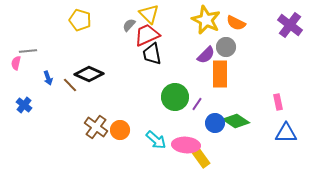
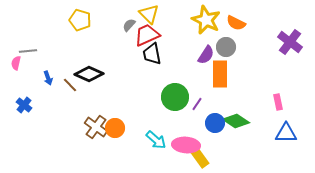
purple cross: moved 17 px down
purple semicircle: rotated 12 degrees counterclockwise
orange circle: moved 5 px left, 2 px up
yellow rectangle: moved 1 px left
